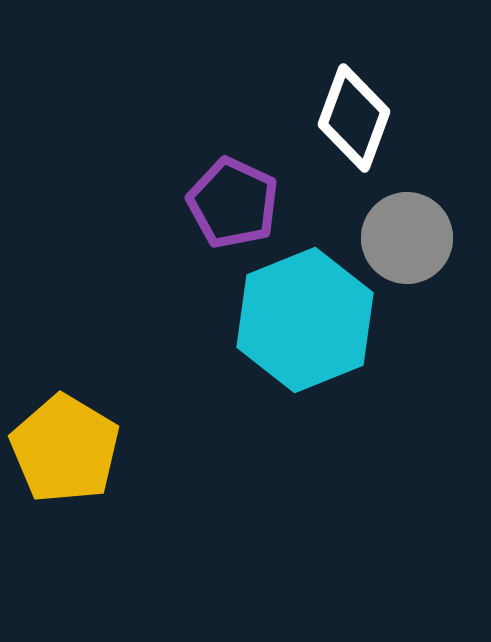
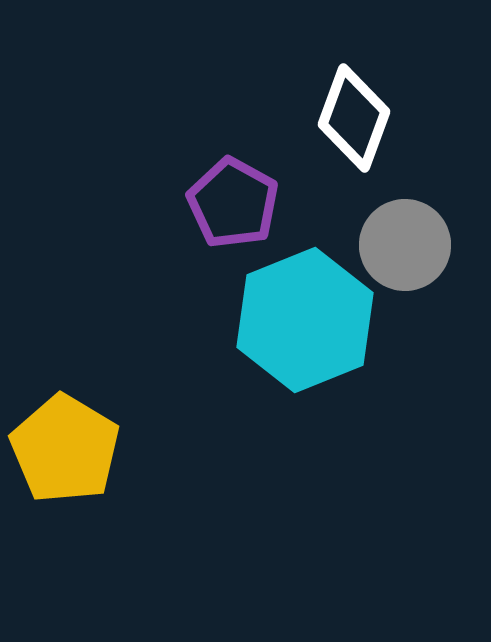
purple pentagon: rotated 4 degrees clockwise
gray circle: moved 2 px left, 7 px down
